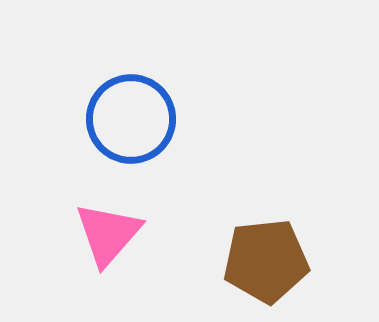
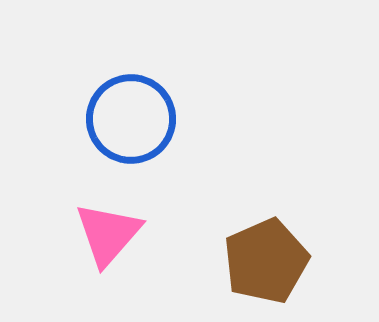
brown pentagon: rotated 18 degrees counterclockwise
